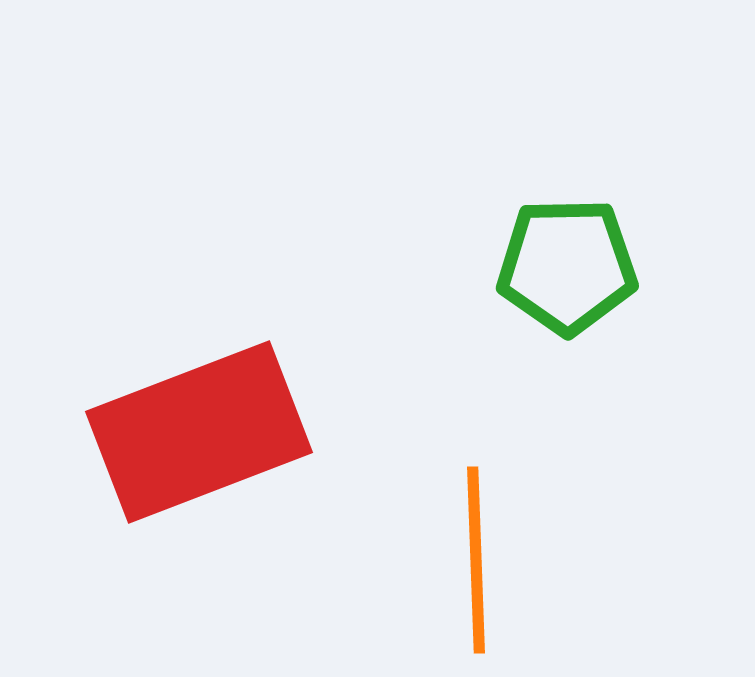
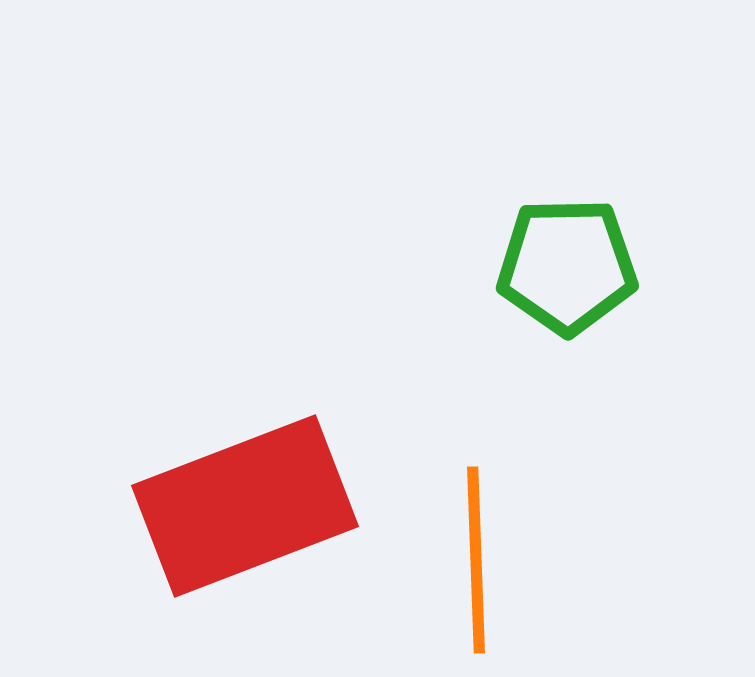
red rectangle: moved 46 px right, 74 px down
